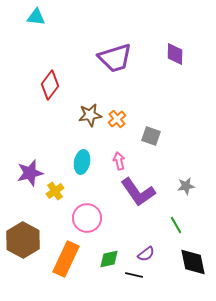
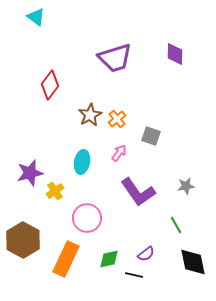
cyan triangle: rotated 30 degrees clockwise
brown star: rotated 20 degrees counterclockwise
pink arrow: moved 8 px up; rotated 48 degrees clockwise
